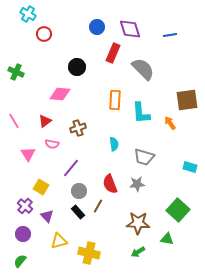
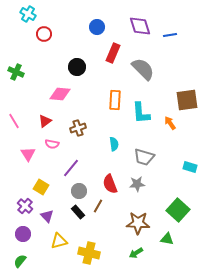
purple diamond: moved 10 px right, 3 px up
green arrow: moved 2 px left, 1 px down
